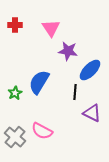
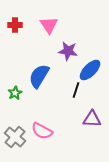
pink triangle: moved 2 px left, 3 px up
blue semicircle: moved 6 px up
black line: moved 1 px right, 2 px up; rotated 14 degrees clockwise
purple triangle: moved 6 px down; rotated 24 degrees counterclockwise
